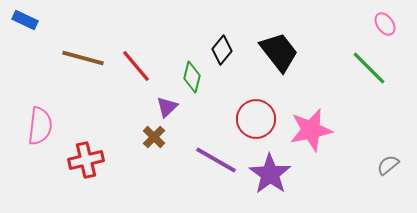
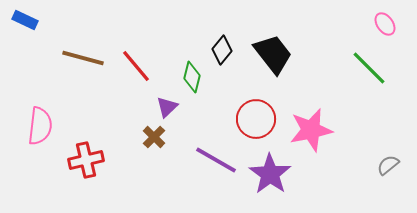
black trapezoid: moved 6 px left, 2 px down
